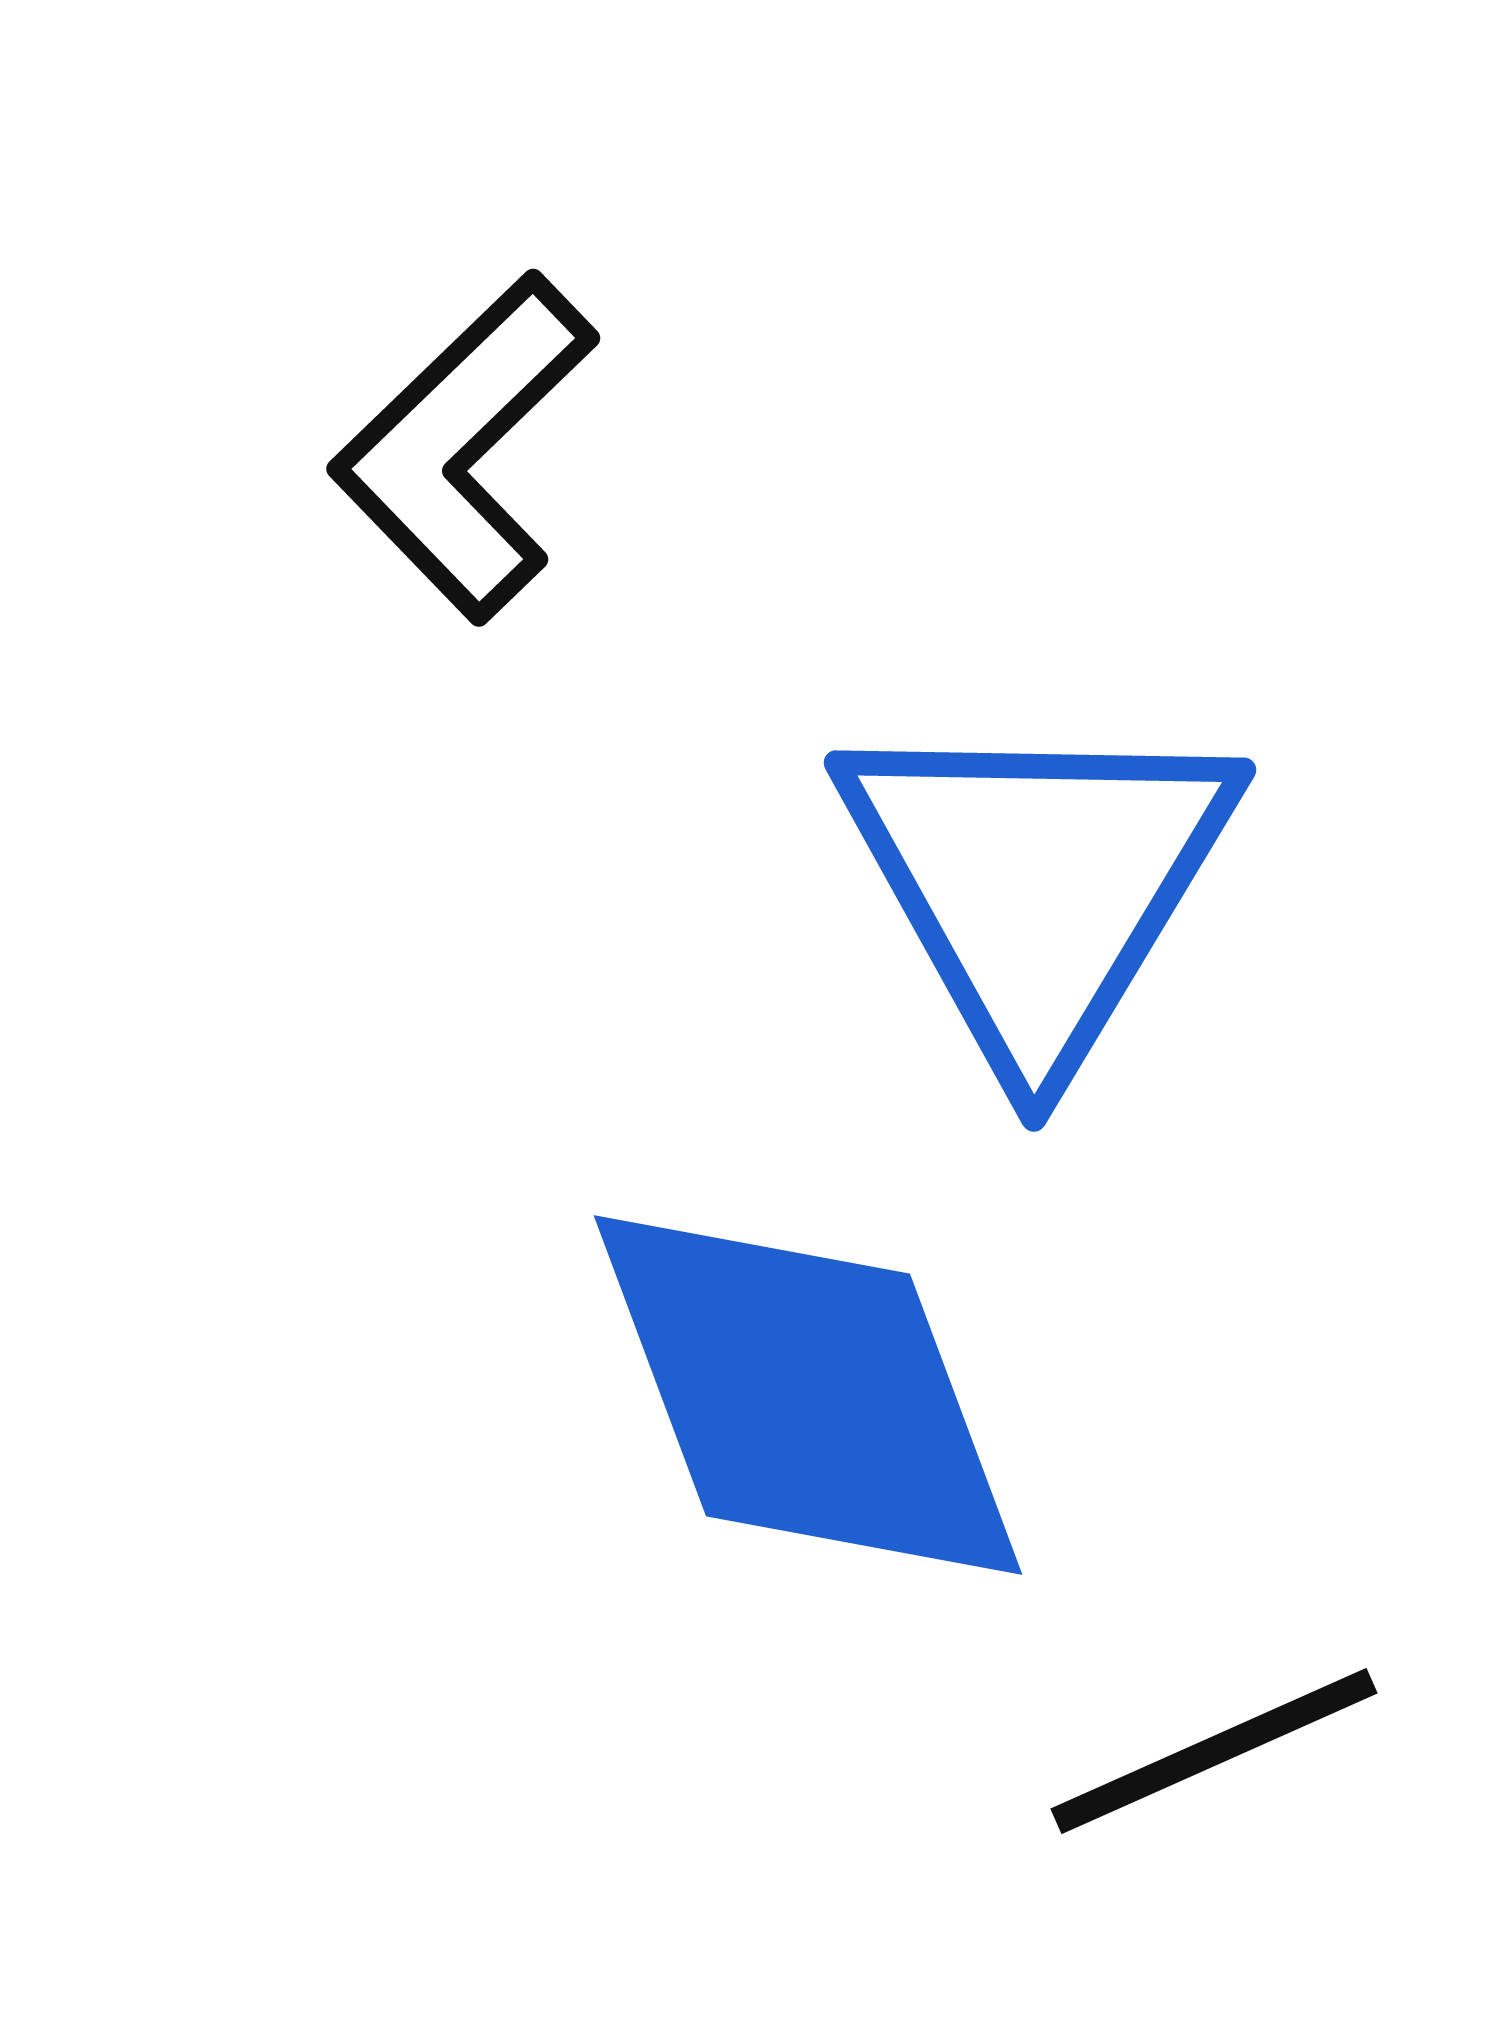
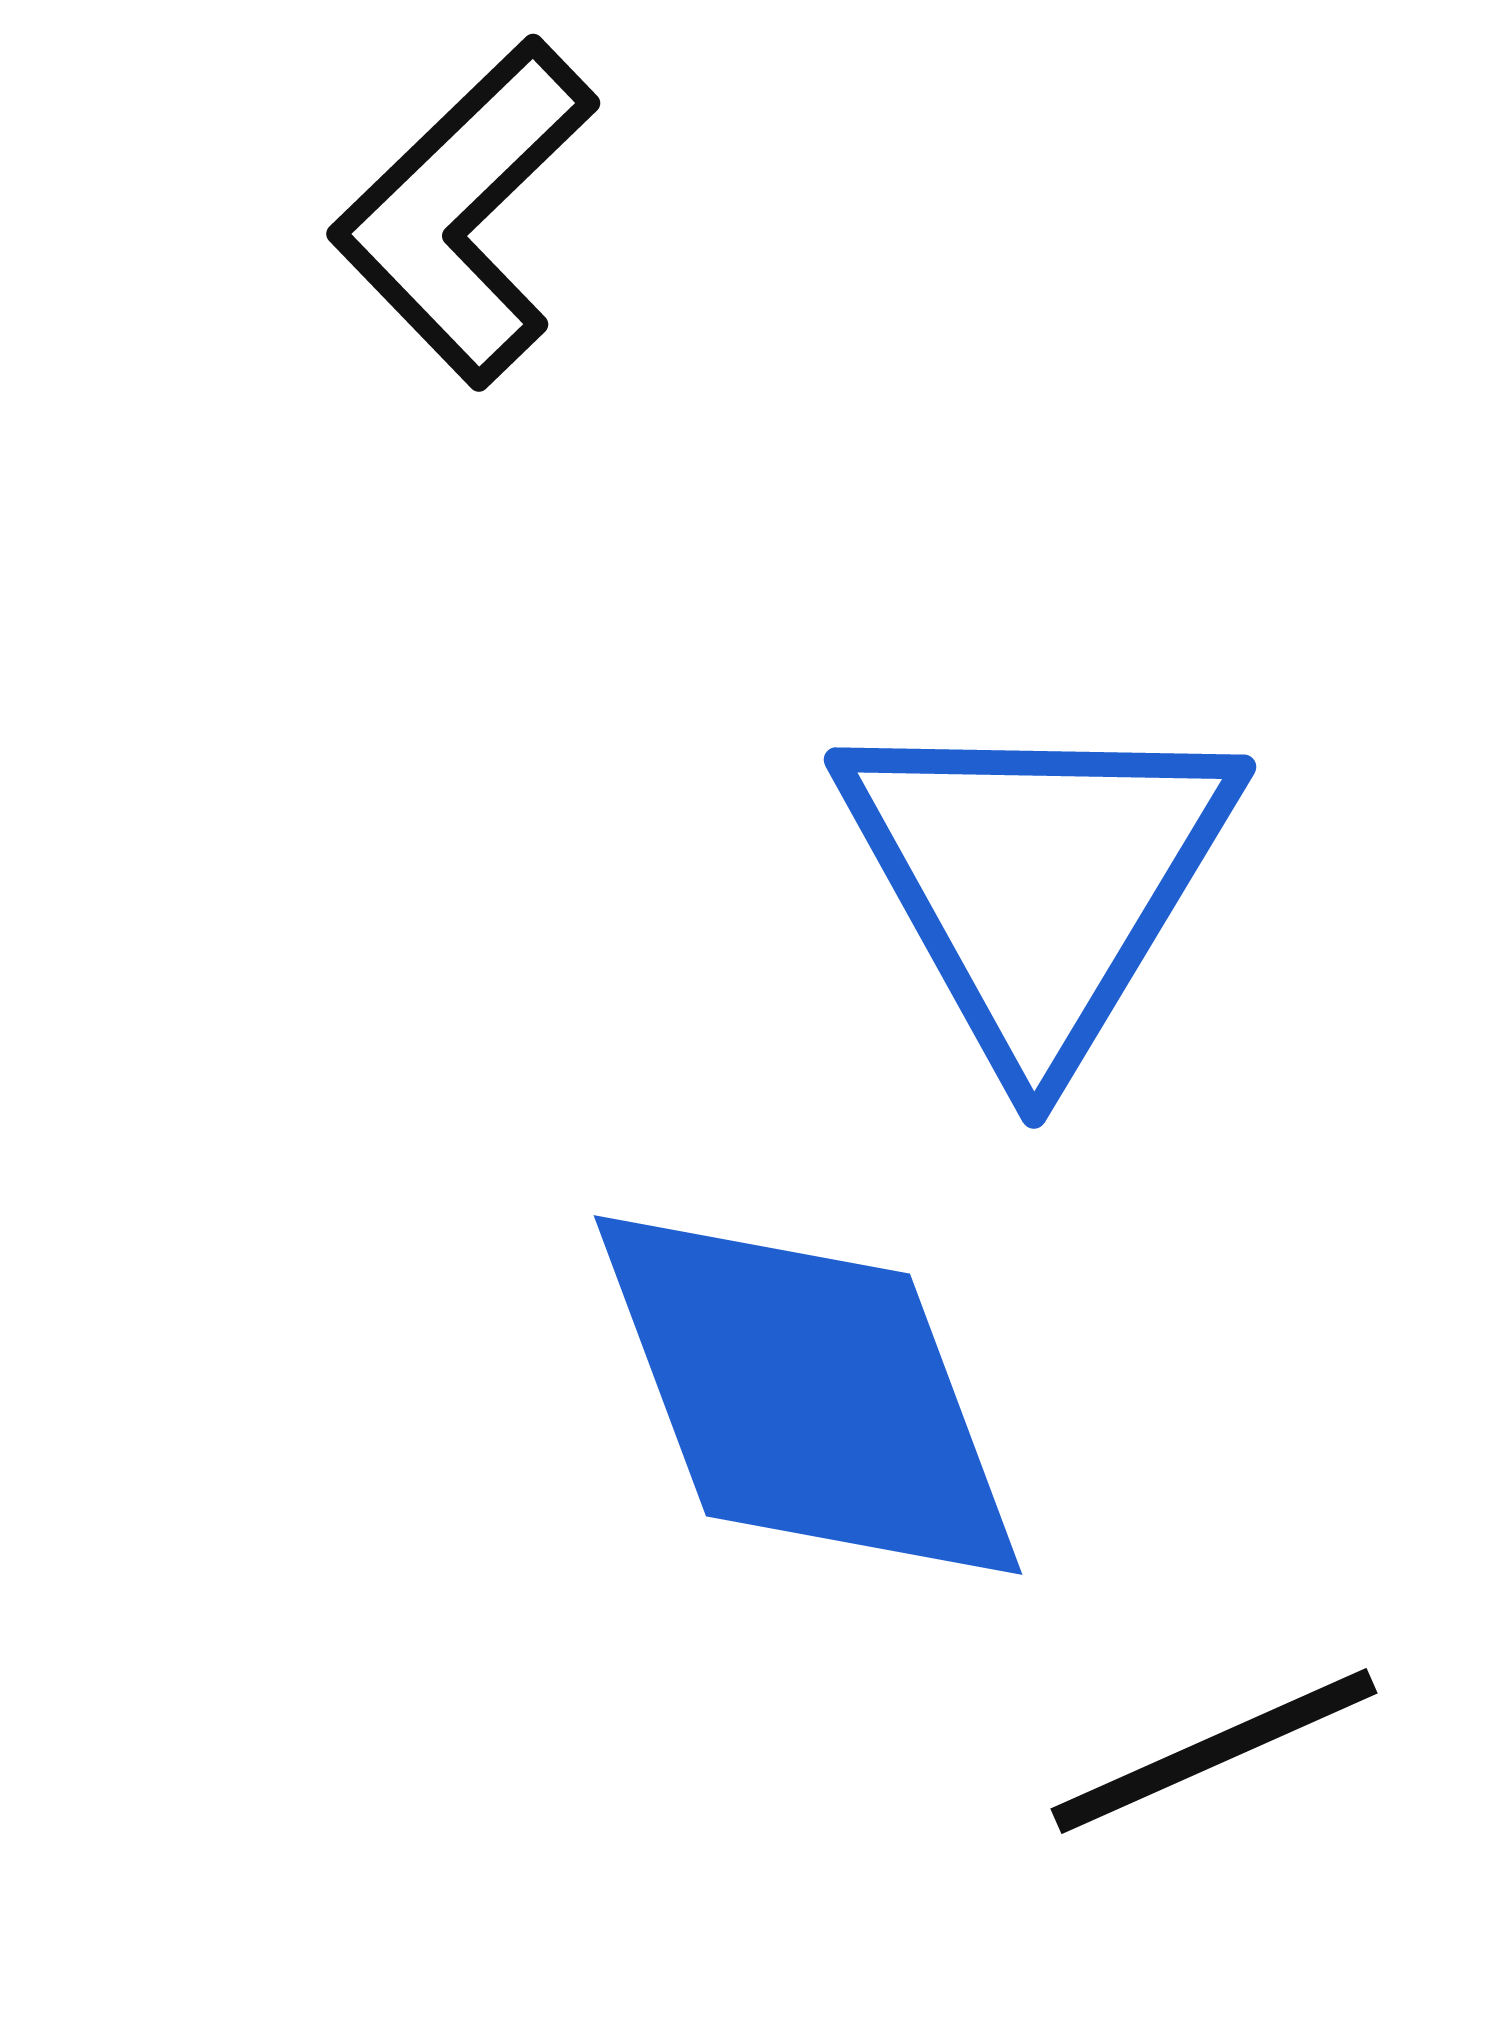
black L-shape: moved 235 px up
blue triangle: moved 3 px up
